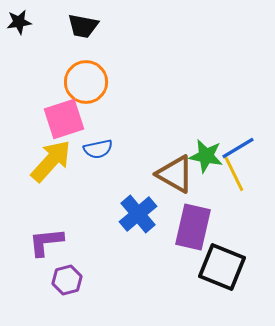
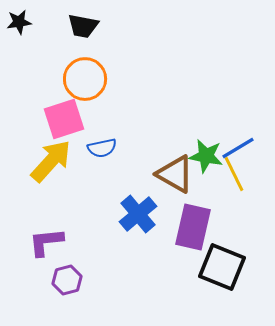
orange circle: moved 1 px left, 3 px up
blue semicircle: moved 4 px right, 1 px up
